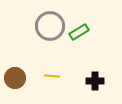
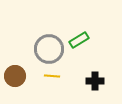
gray circle: moved 1 px left, 23 px down
green rectangle: moved 8 px down
brown circle: moved 2 px up
